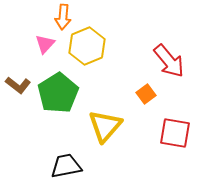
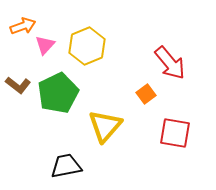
orange arrow: moved 40 px left, 9 px down; rotated 115 degrees counterclockwise
pink triangle: moved 1 px down
red arrow: moved 1 px right, 2 px down
green pentagon: rotated 6 degrees clockwise
